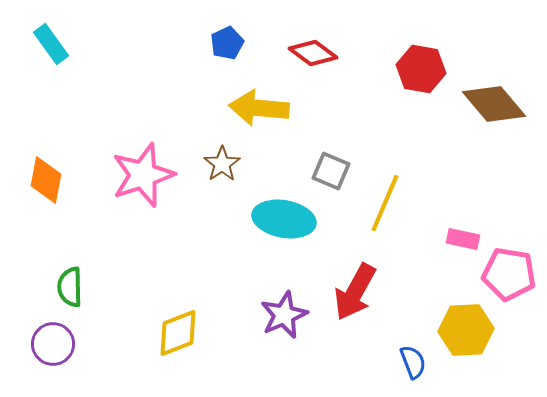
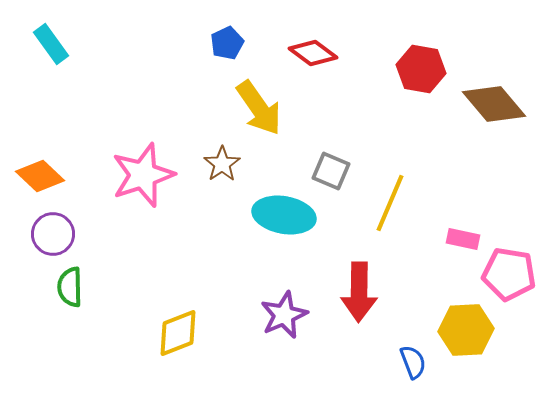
yellow arrow: rotated 130 degrees counterclockwise
orange diamond: moved 6 px left, 4 px up; rotated 57 degrees counterclockwise
yellow line: moved 5 px right
cyan ellipse: moved 4 px up
red arrow: moved 4 px right; rotated 28 degrees counterclockwise
purple circle: moved 110 px up
